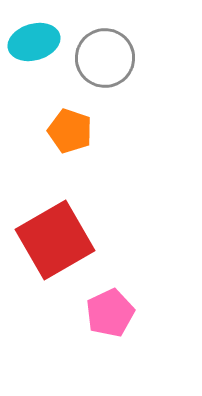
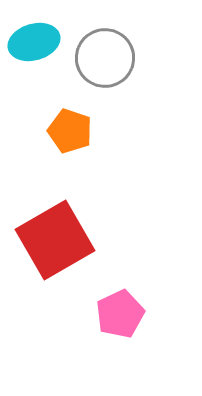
pink pentagon: moved 10 px right, 1 px down
